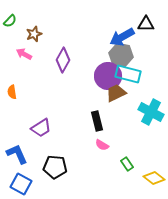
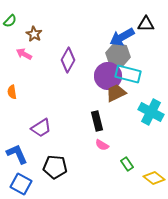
brown star: rotated 21 degrees counterclockwise
gray hexagon: moved 3 px left
purple diamond: moved 5 px right
